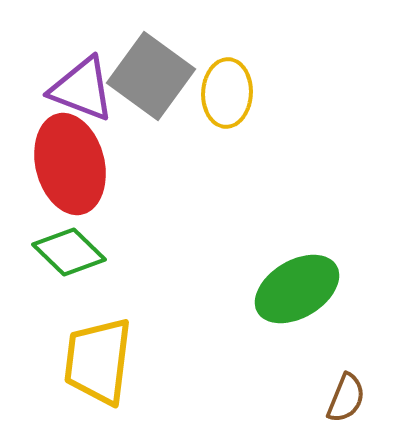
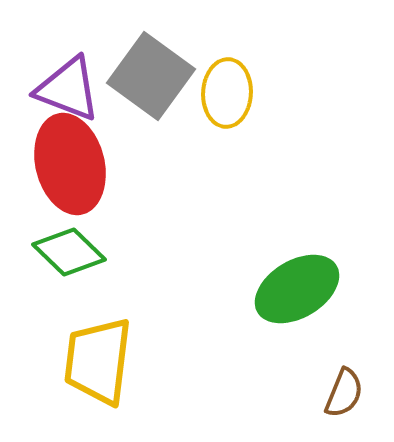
purple triangle: moved 14 px left
brown semicircle: moved 2 px left, 5 px up
